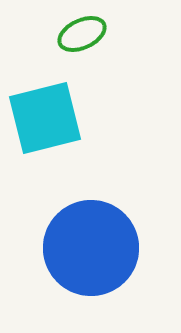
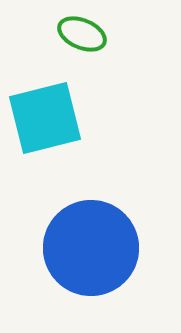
green ellipse: rotated 48 degrees clockwise
